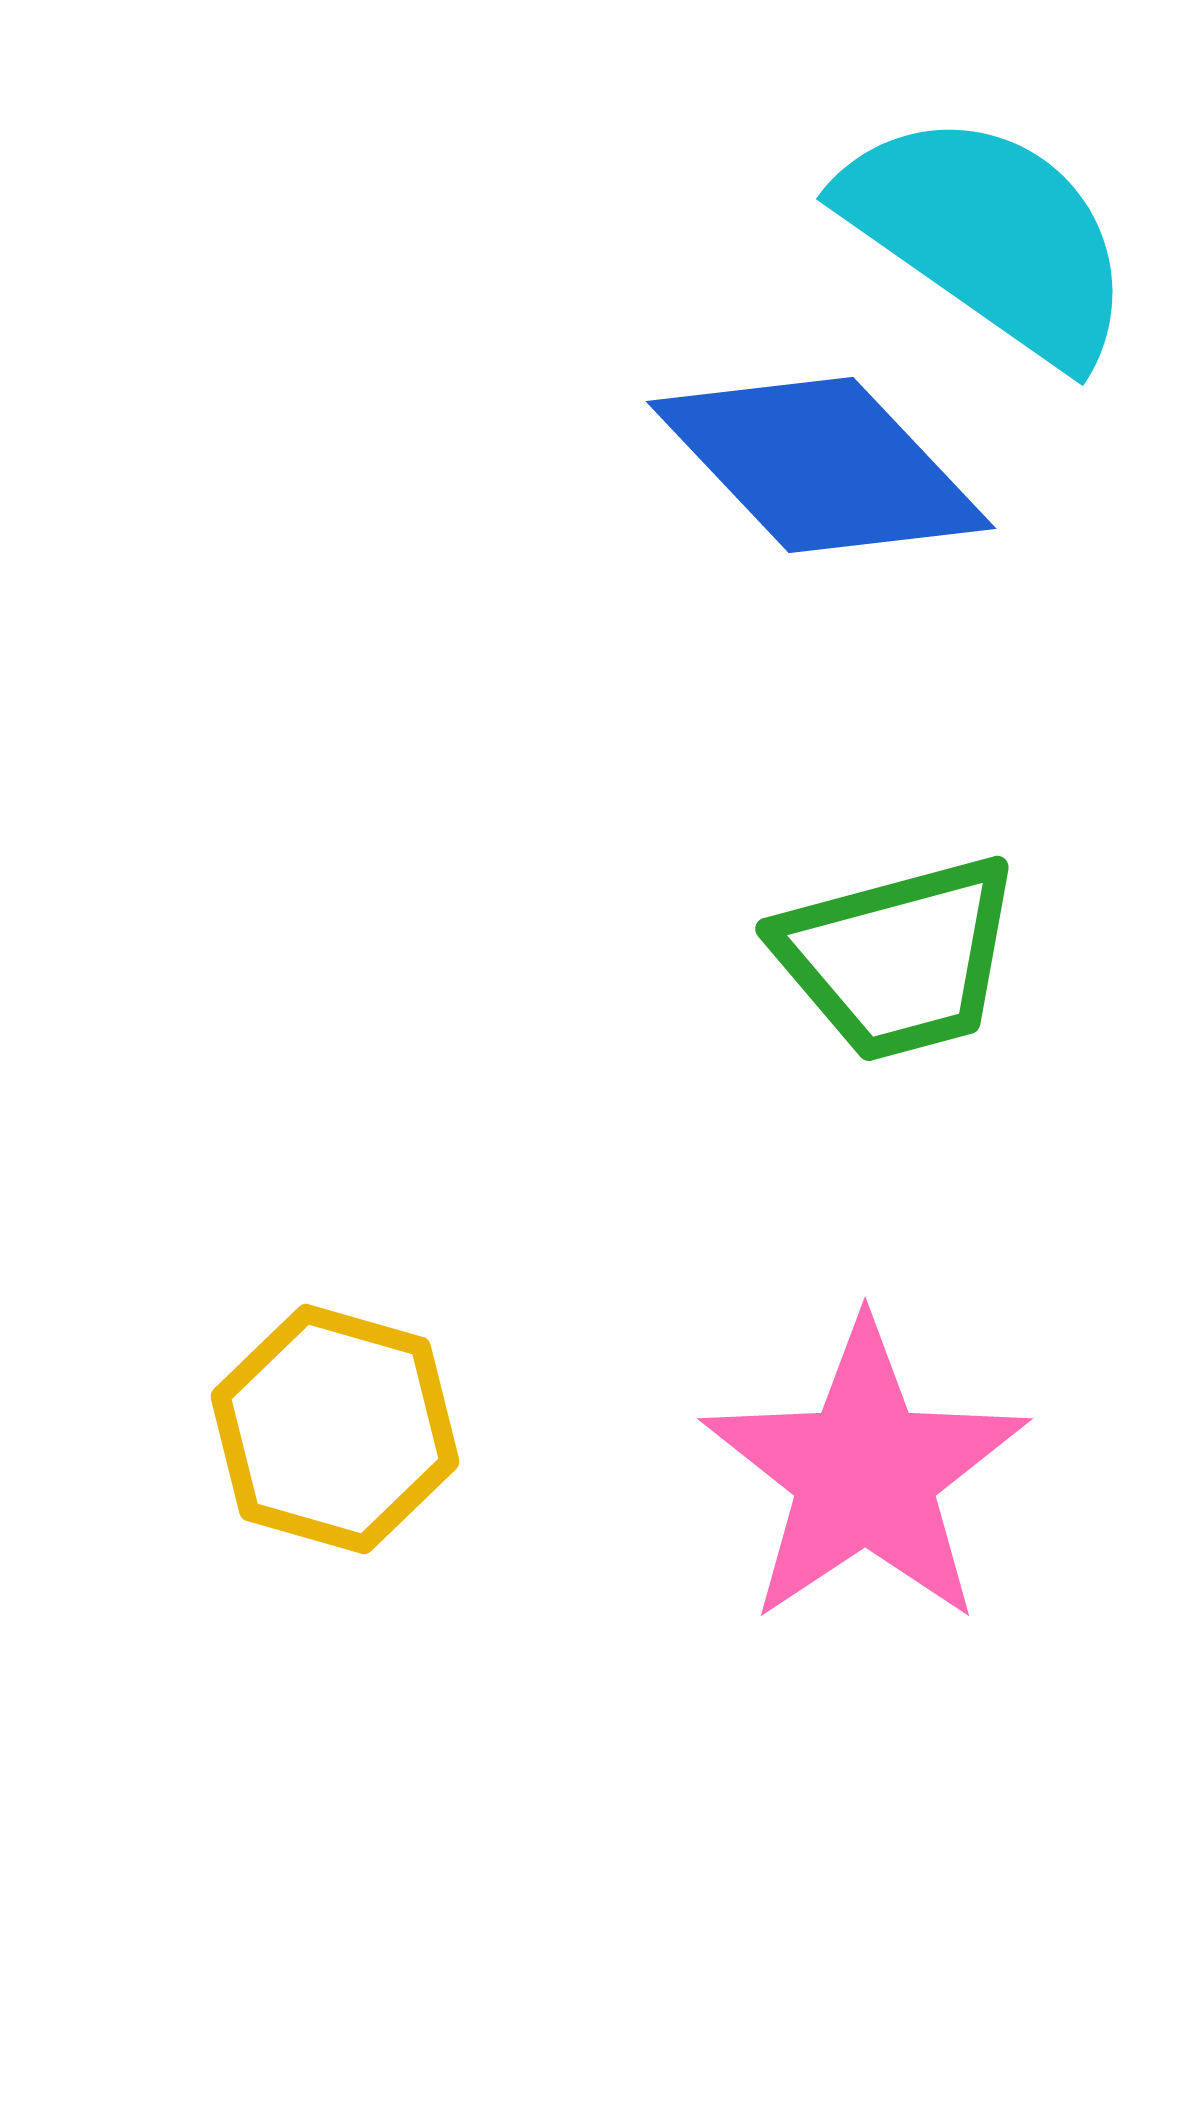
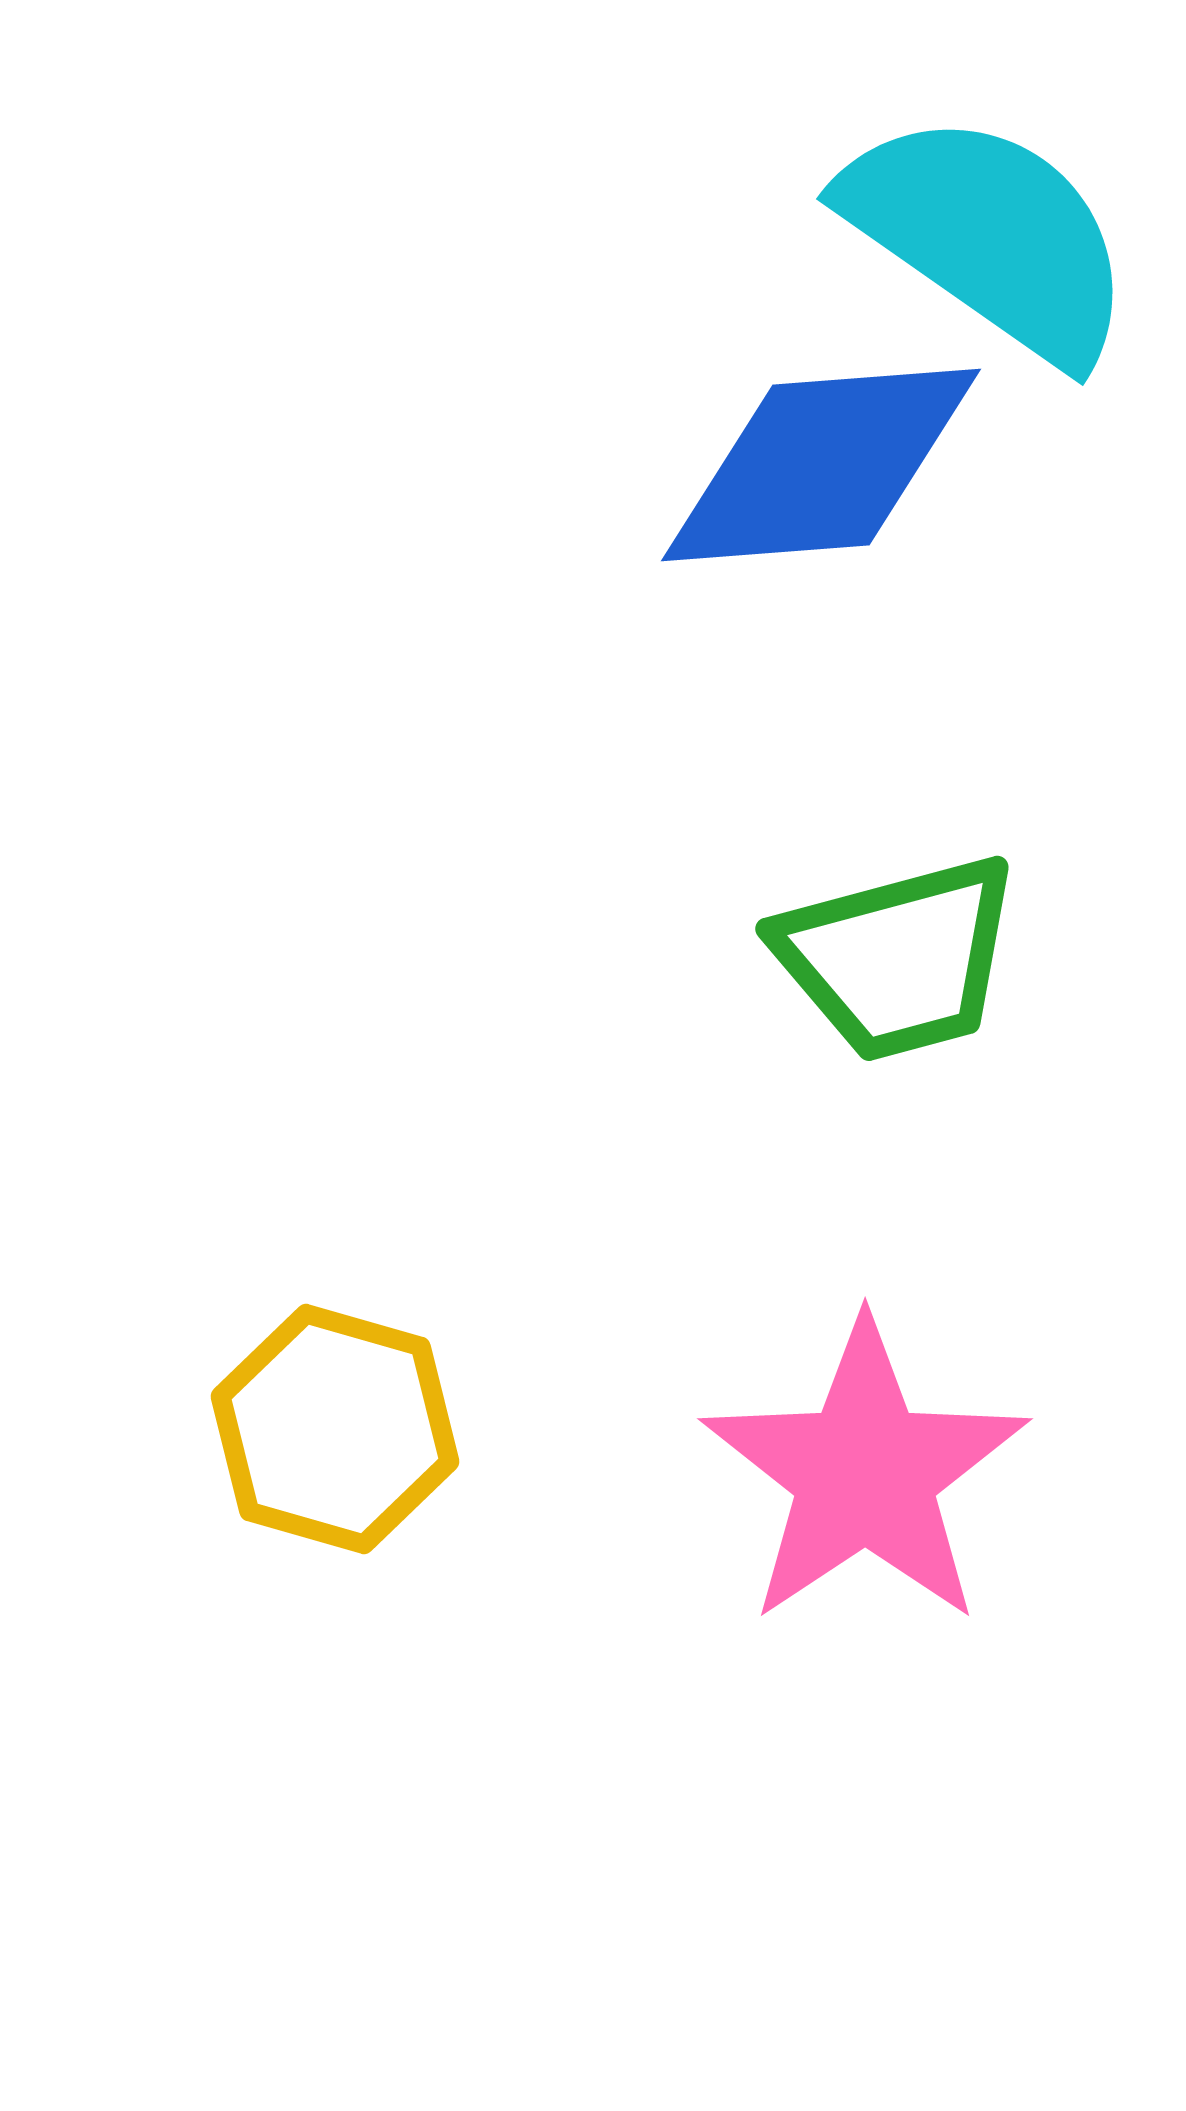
blue diamond: rotated 51 degrees counterclockwise
